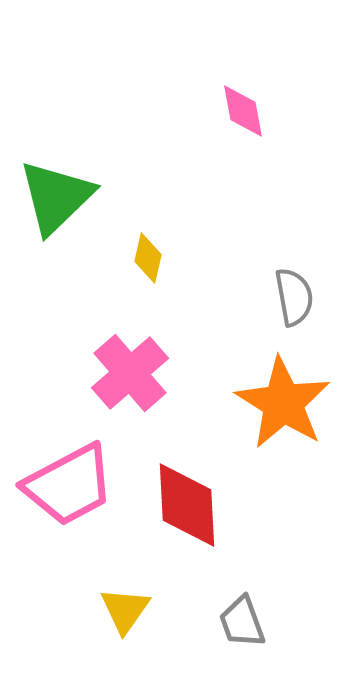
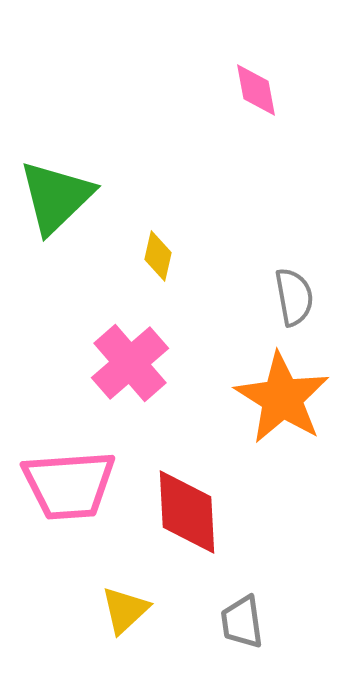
pink diamond: moved 13 px right, 21 px up
yellow diamond: moved 10 px right, 2 px up
pink cross: moved 10 px up
orange star: moved 1 px left, 5 px up
pink trapezoid: rotated 24 degrees clockwise
red diamond: moved 7 px down
yellow triangle: rotated 12 degrees clockwise
gray trapezoid: rotated 12 degrees clockwise
